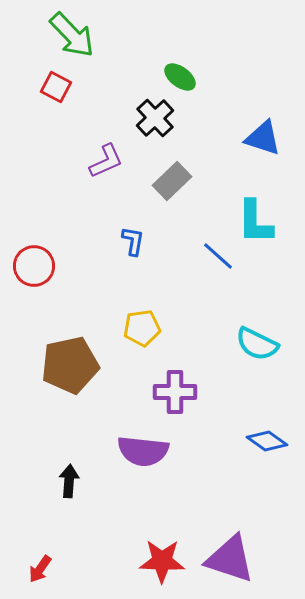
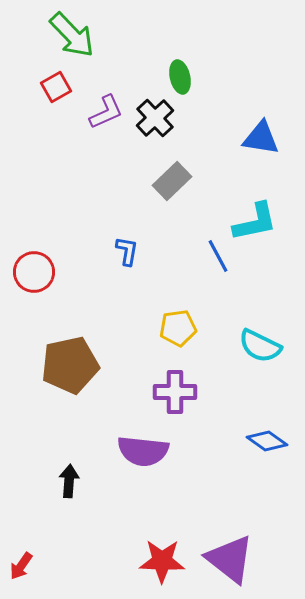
green ellipse: rotated 40 degrees clockwise
red square: rotated 32 degrees clockwise
blue triangle: moved 2 px left; rotated 9 degrees counterclockwise
purple L-shape: moved 49 px up
cyan L-shape: rotated 102 degrees counterclockwise
blue L-shape: moved 6 px left, 10 px down
blue line: rotated 20 degrees clockwise
red circle: moved 6 px down
yellow pentagon: moved 36 px right
cyan semicircle: moved 3 px right, 2 px down
purple triangle: rotated 20 degrees clockwise
red arrow: moved 19 px left, 3 px up
